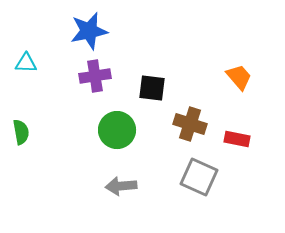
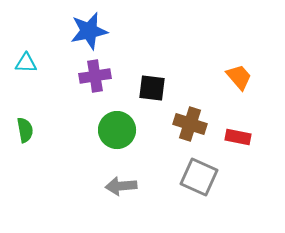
green semicircle: moved 4 px right, 2 px up
red rectangle: moved 1 px right, 2 px up
